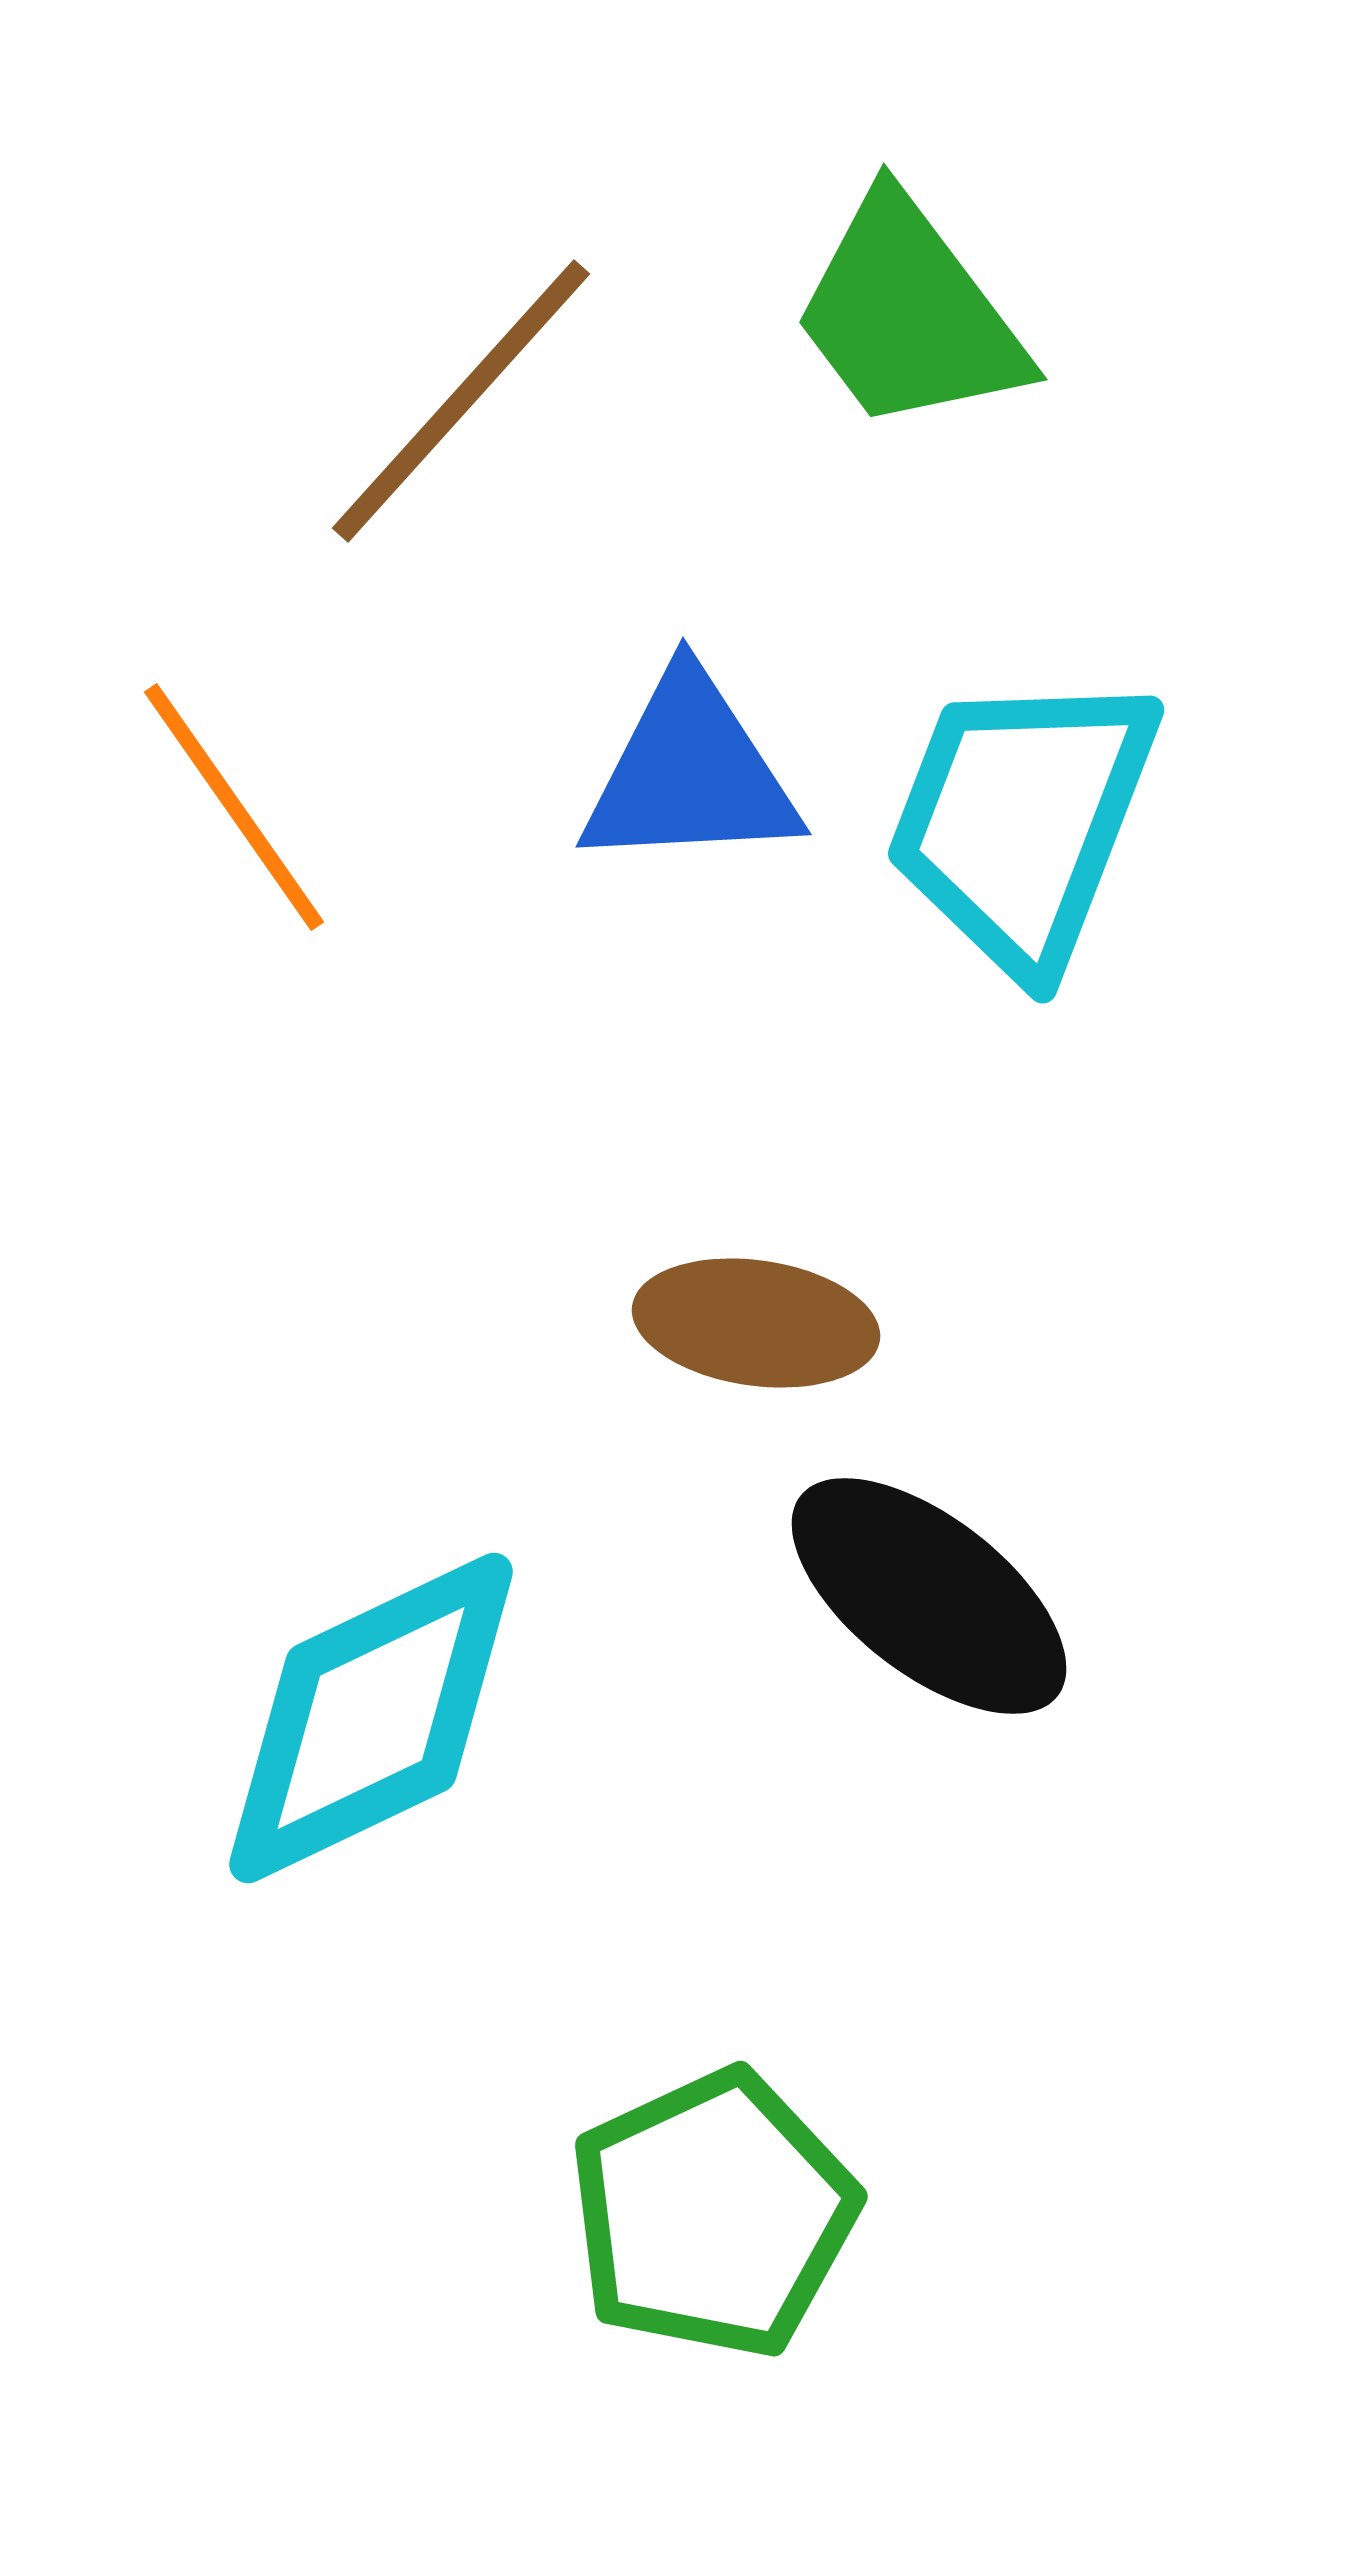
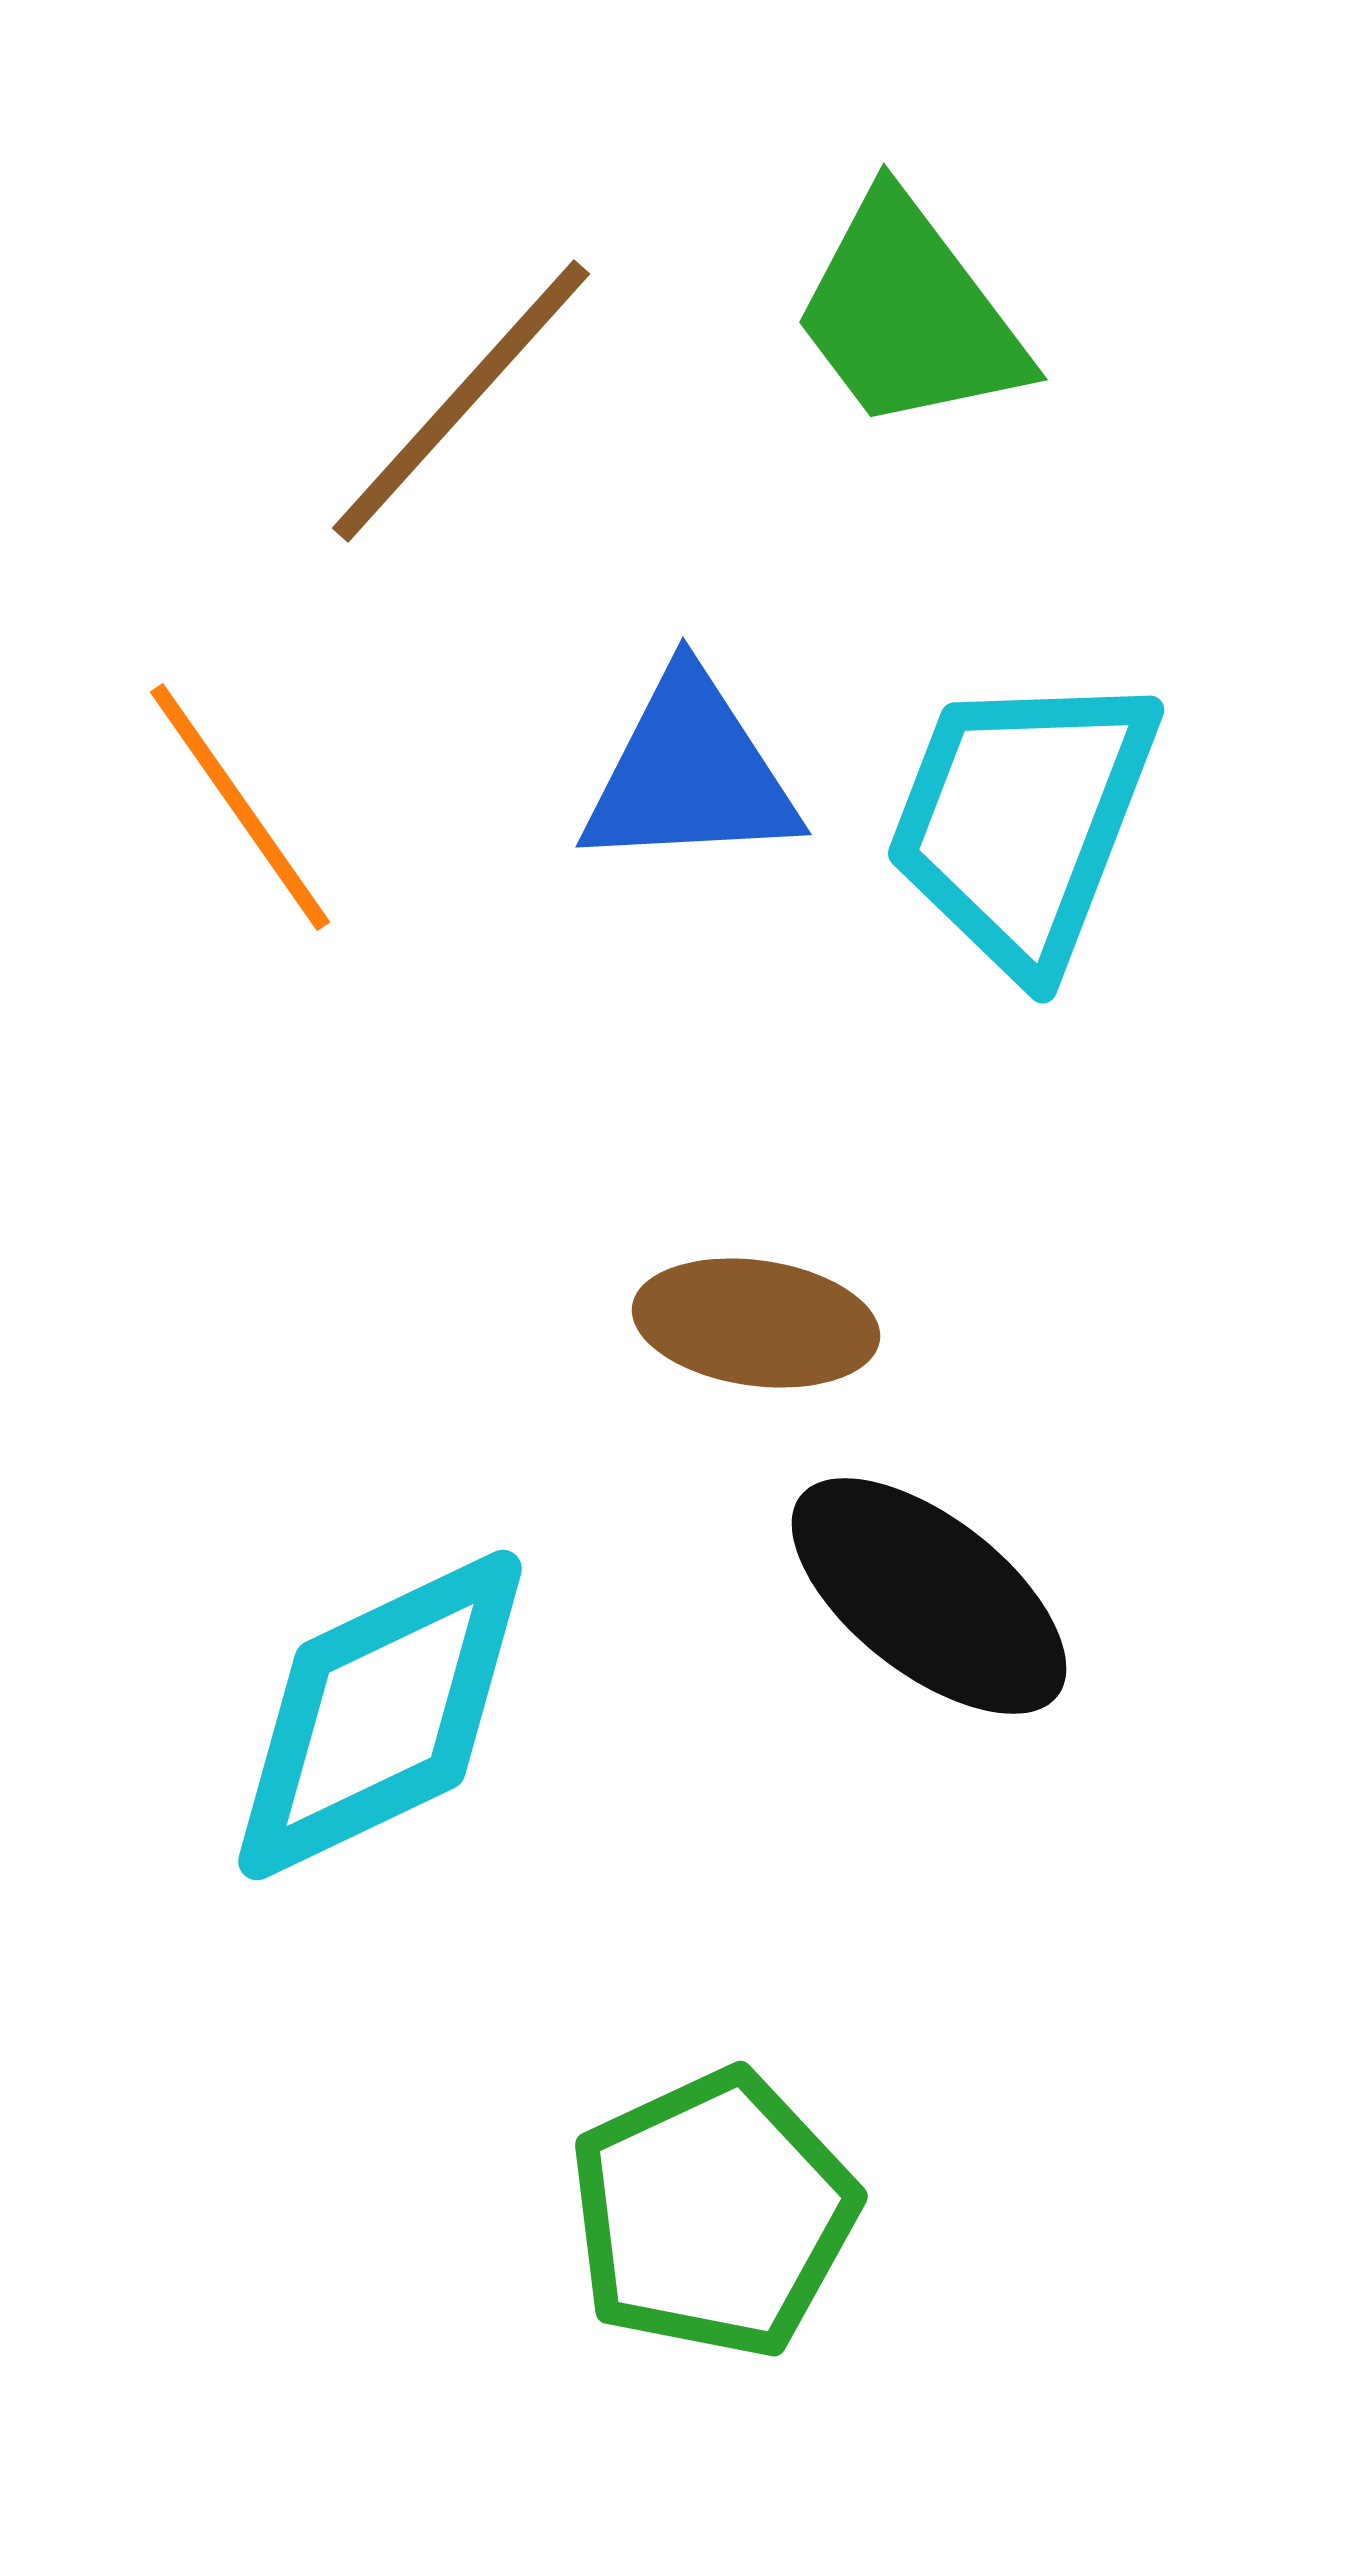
orange line: moved 6 px right
cyan diamond: moved 9 px right, 3 px up
